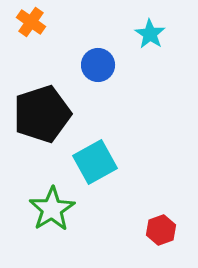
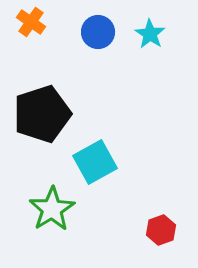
blue circle: moved 33 px up
